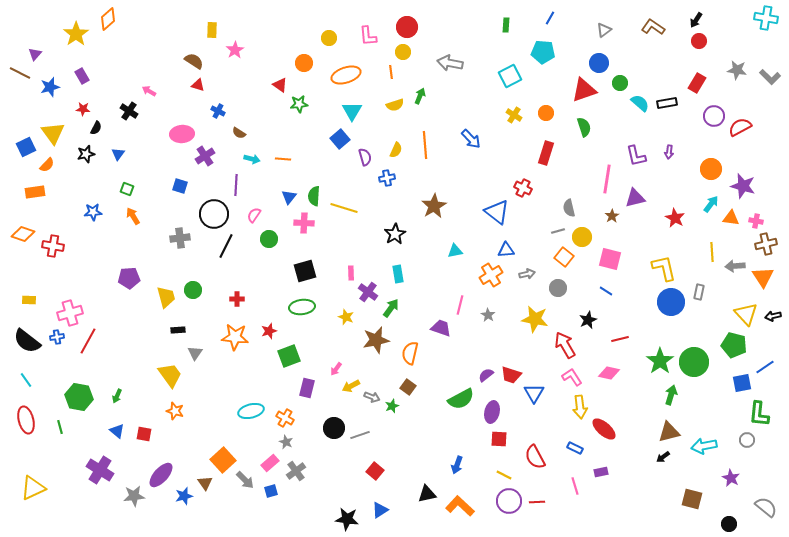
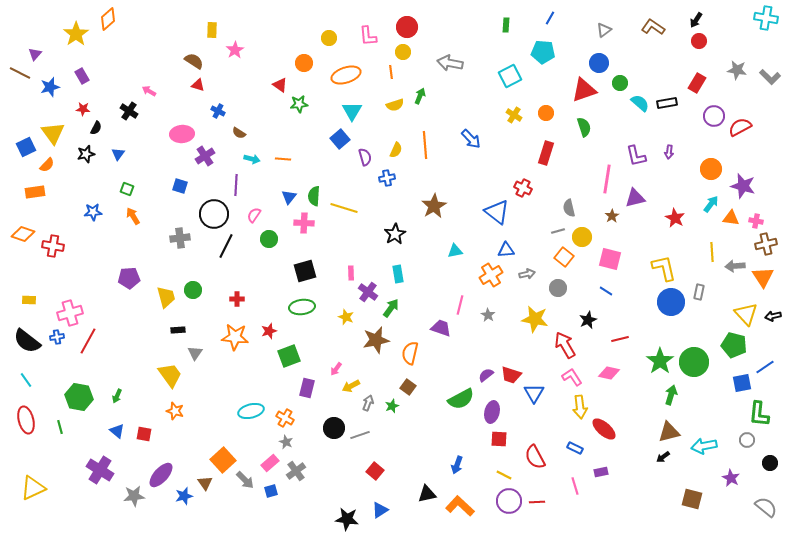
gray arrow at (372, 397): moved 4 px left, 6 px down; rotated 91 degrees counterclockwise
black circle at (729, 524): moved 41 px right, 61 px up
